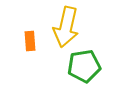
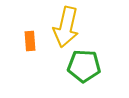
green pentagon: rotated 12 degrees clockwise
